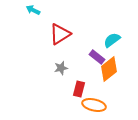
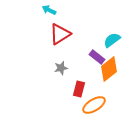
cyan arrow: moved 16 px right
orange ellipse: rotated 45 degrees counterclockwise
